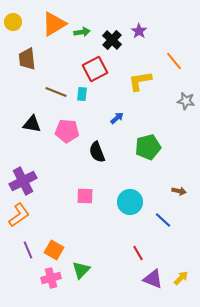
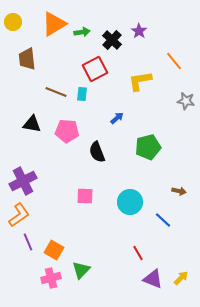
purple line: moved 8 px up
